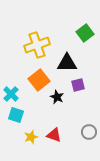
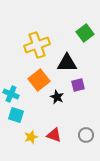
cyan cross: rotated 21 degrees counterclockwise
gray circle: moved 3 px left, 3 px down
